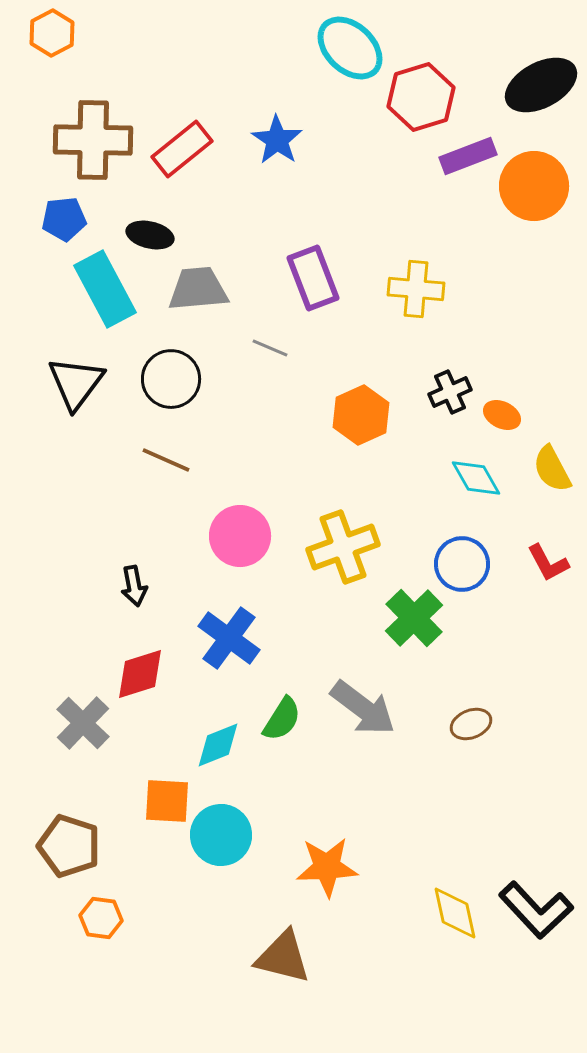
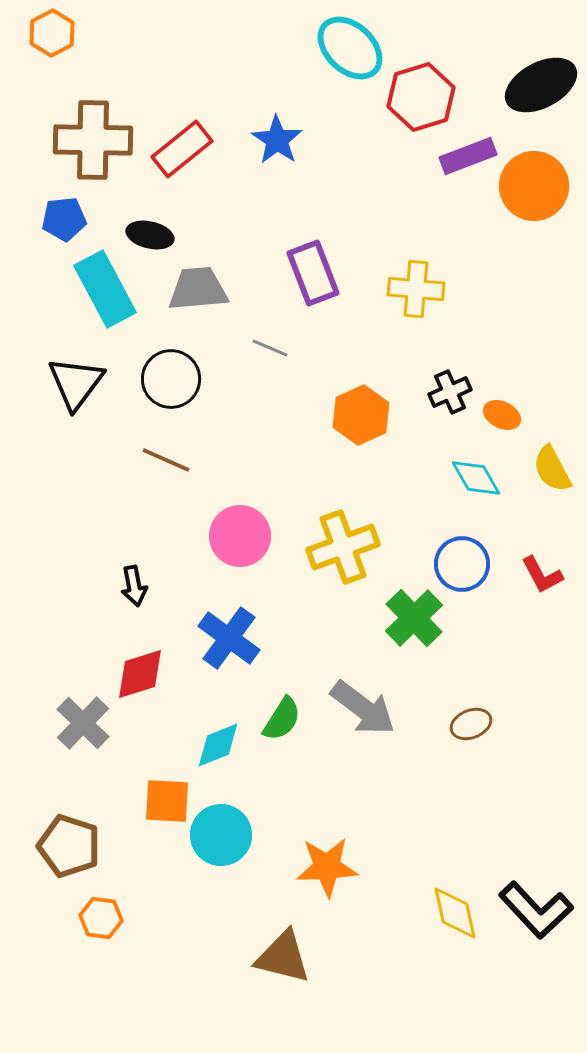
purple rectangle at (313, 278): moved 5 px up
red L-shape at (548, 563): moved 6 px left, 12 px down
